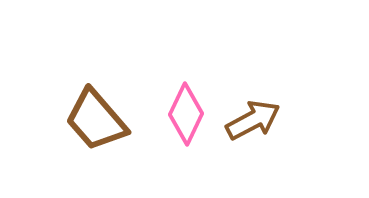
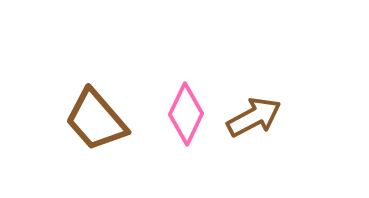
brown arrow: moved 1 px right, 3 px up
